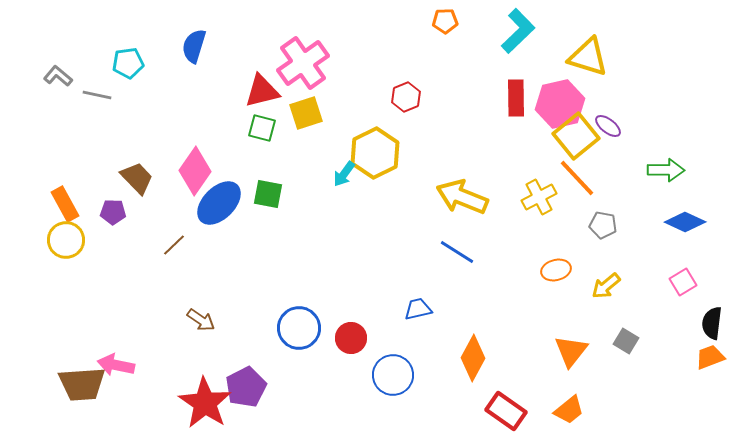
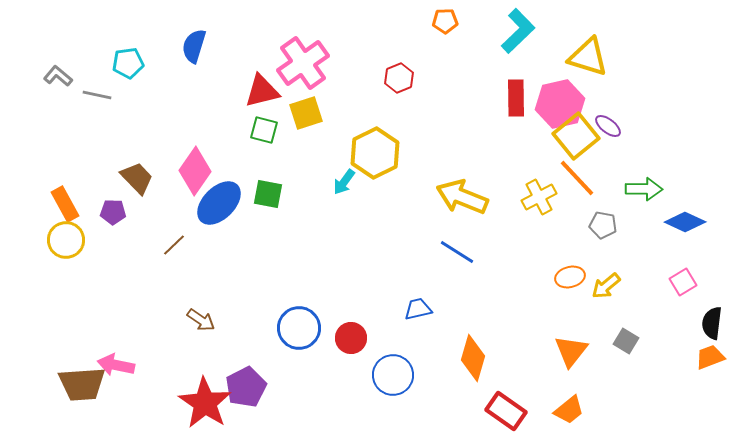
red hexagon at (406, 97): moved 7 px left, 19 px up
green square at (262, 128): moved 2 px right, 2 px down
green arrow at (666, 170): moved 22 px left, 19 px down
cyan arrow at (344, 174): moved 8 px down
orange ellipse at (556, 270): moved 14 px right, 7 px down
orange diamond at (473, 358): rotated 12 degrees counterclockwise
